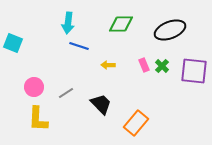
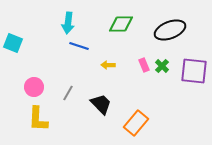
gray line: moved 2 px right; rotated 28 degrees counterclockwise
